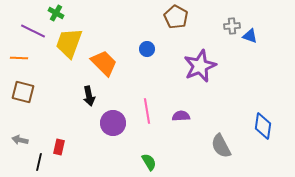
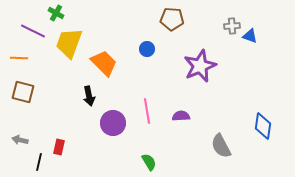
brown pentagon: moved 4 px left, 2 px down; rotated 25 degrees counterclockwise
